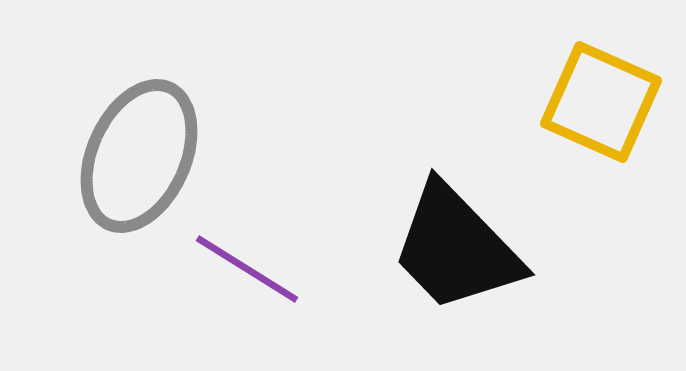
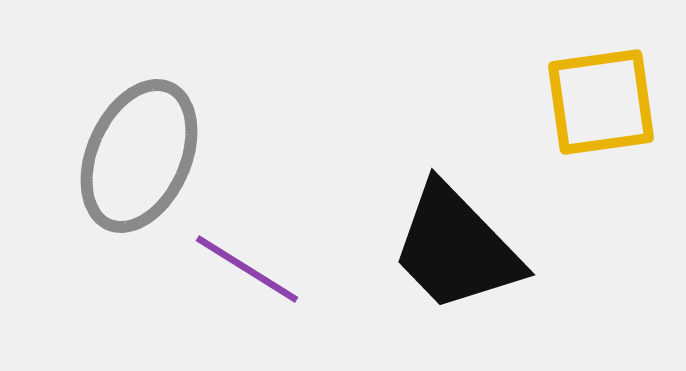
yellow square: rotated 32 degrees counterclockwise
